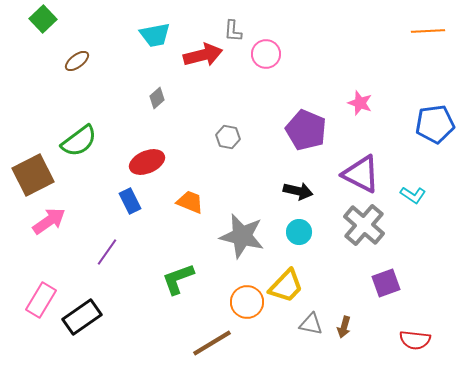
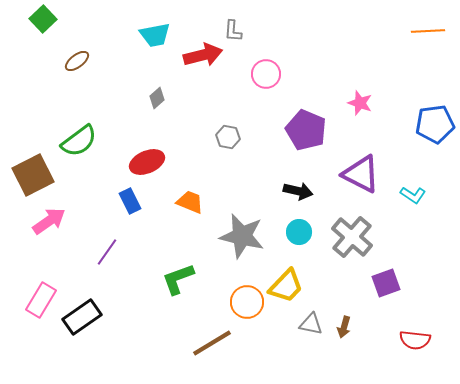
pink circle: moved 20 px down
gray cross: moved 12 px left, 12 px down
